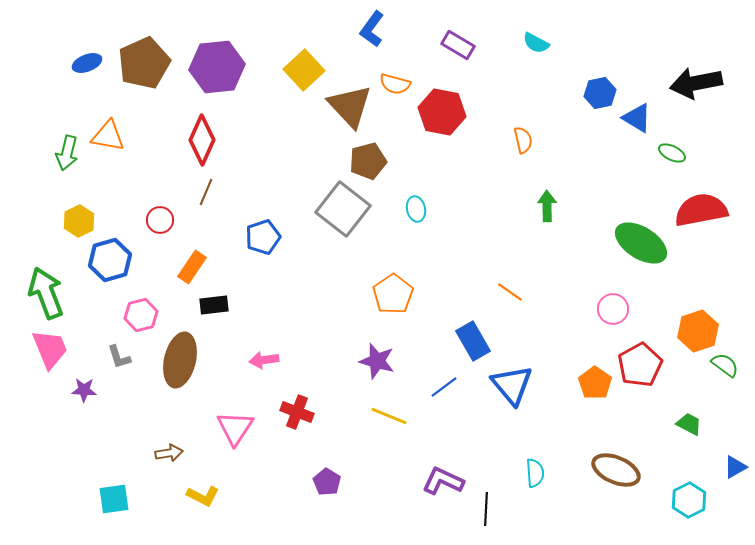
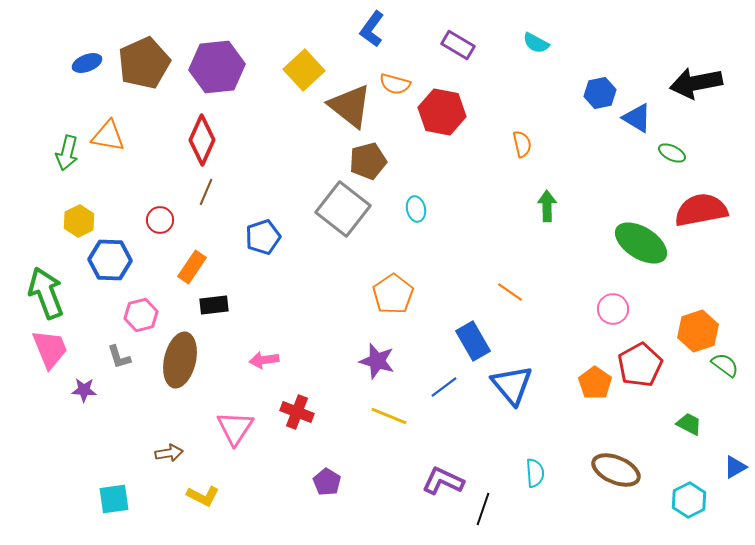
brown triangle at (350, 106): rotated 9 degrees counterclockwise
orange semicircle at (523, 140): moved 1 px left, 4 px down
blue hexagon at (110, 260): rotated 18 degrees clockwise
black line at (486, 509): moved 3 px left; rotated 16 degrees clockwise
